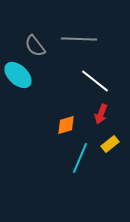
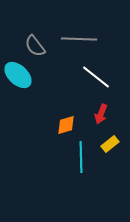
white line: moved 1 px right, 4 px up
cyan line: moved 1 px right, 1 px up; rotated 24 degrees counterclockwise
